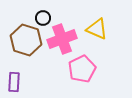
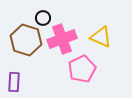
yellow triangle: moved 4 px right, 8 px down
